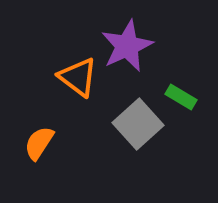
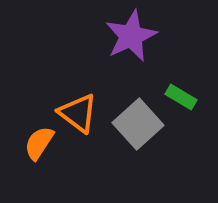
purple star: moved 4 px right, 10 px up
orange triangle: moved 36 px down
